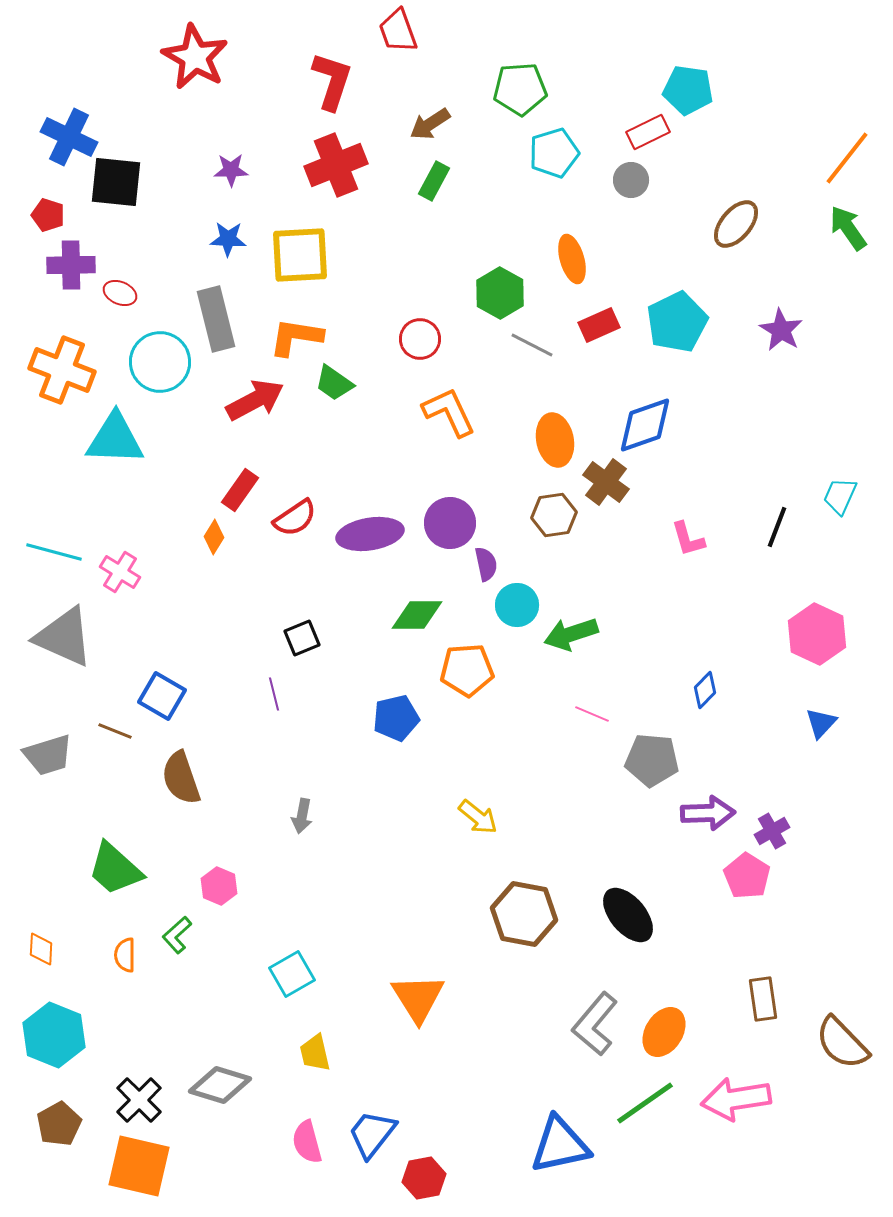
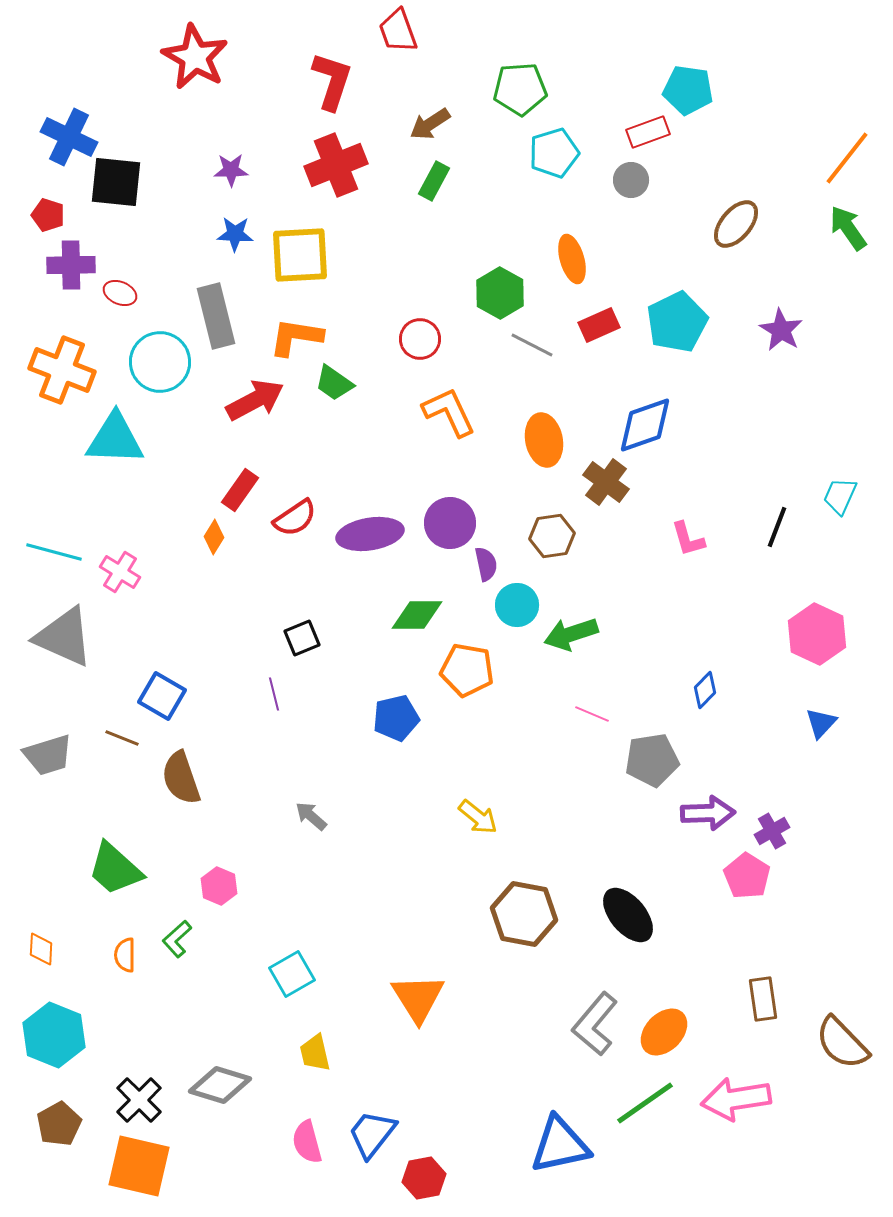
red rectangle at (648, 132): rotated 6 degrees clockwise
blue star at (228, 239): moved 7 px right, 5 px up
gray rectangle at (216, 319): moved 3 px up
orange ellipse at (555, 440): moved 11 px left
brown hexagon at (554, 515): moved 2 px left, 21 px down
orange pentagon at (467, 670): rotated 14 degrees clockwise
brown line at (115, 731): moved 7 px right, 7 px down
gray pentagon at (652, 760): rotated 14 degrees counterclockwise
gray arrow at (302, 816): moved 9 px right; rotated 120 degrees clockwise
green L-shape at (177, 935): moved 4 px down
orange ellipse at (664, 1032): rotated 12 degrees clockwise
